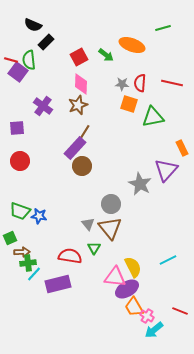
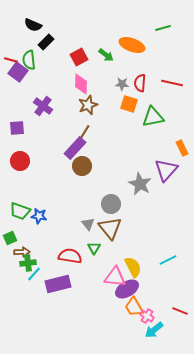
brown star at (78, 105): moved 10 px right
